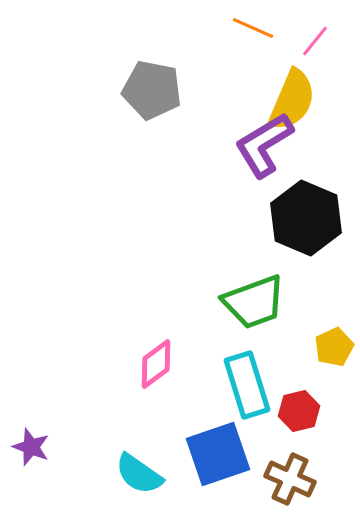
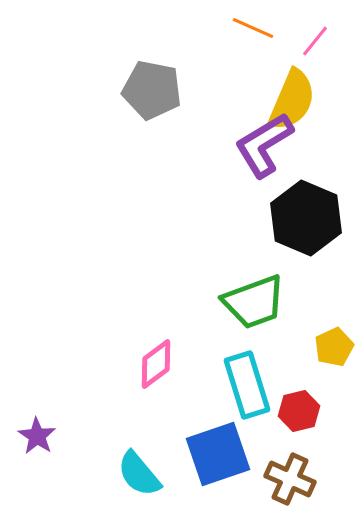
purple star: moved 6 px right, 11 px up; rotated 12 degrees clockwise
cyan semicircle: rotated 15 degrees clockwise
